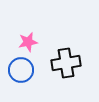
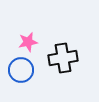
black cross: moved 3 px left, 5 px up
